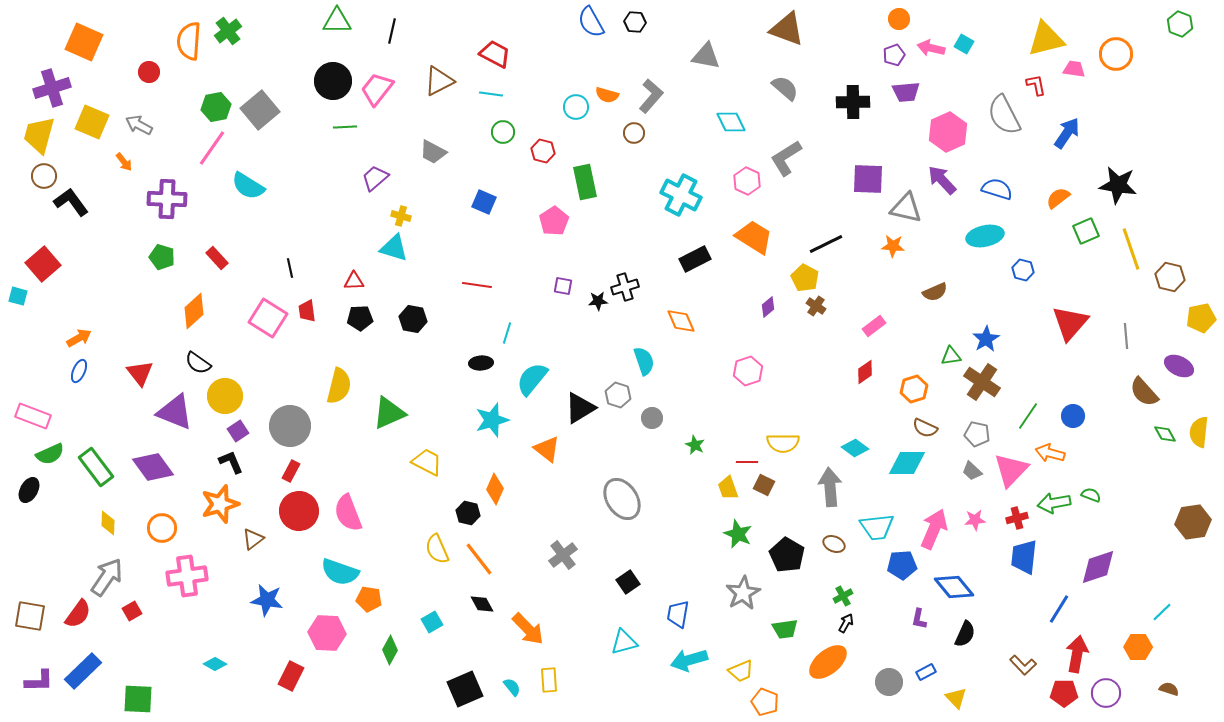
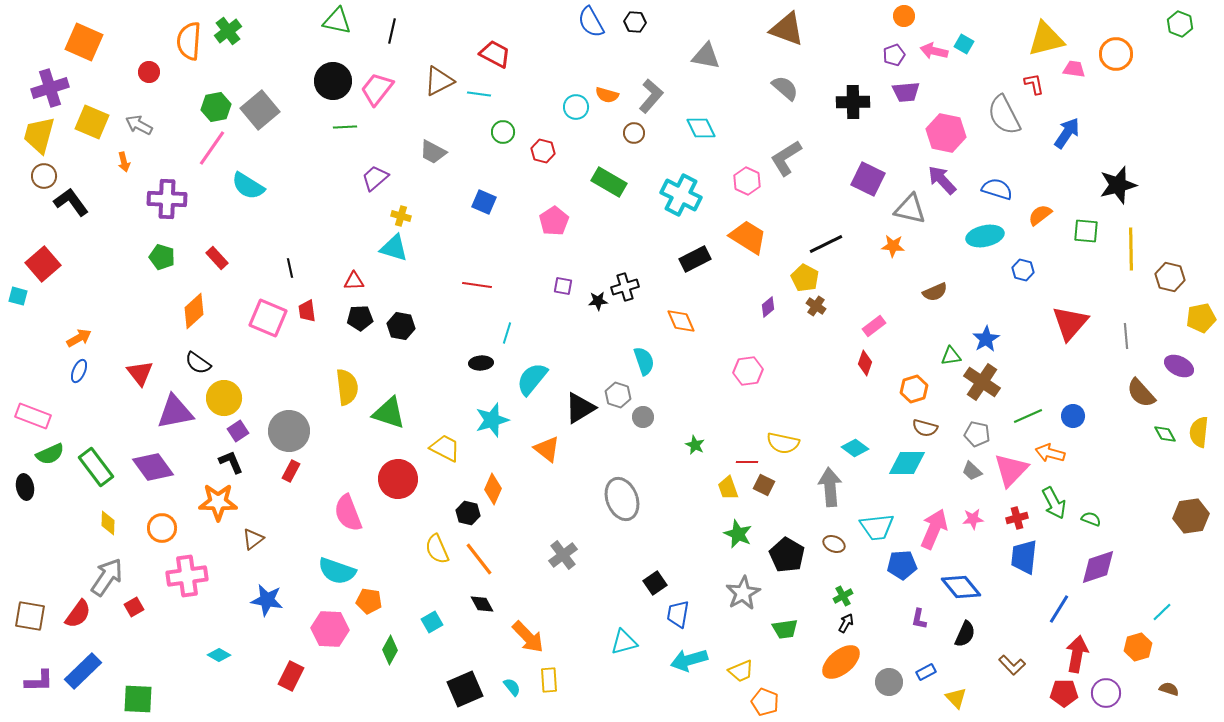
orange circle at (899, 19): moved 5 px right, 3 px up
green triangle at (337, 21): rotated 12 degrees clockwise
pink arrow at (931, 48): moved 3 px right, 3 px down
red L-shape at (1036, 85): moved 2 px left, 1 px up
purple cross at (52, 88): moved 2 px left
cyan line at (491, 94): moved 12 px left
cyan diamond at (731, 122): moved 30 px left, 6 px down
pink hexagon at (948, 132): moved 2 px left, 1 px down; rotated 24 degrees counterclockwise
orange arrow at (124, 162): rotated 24 degrees clockwise
purple square at (868, 179): rotated 24 degrees clockwise
green rectangle at (585, 182): moved 24 px right; rotated 48 degrees counterclockwise
black star at (1118, 185): rotated 24 degrees counterclockwise
orange semicircle at (1058, 198): moved 18 px left, 17 px down
gray triangle at (906, 208): moved 4 px right, 1 px down
green square at (1086, 231): rotated 28 degrees clockwise
orange trapezoid at (754, 237): moved 6 px left
yellow line at (1131, 249): rotated 18 degrees clockwise
pink square at (268, 318): rotated 9 degrees counterclockwise
black hexagon at (413, 319): moved 12 px left, 7 px down
pink hexagon at (748, 371): rotated 12 degrees clockwise
red diamond at (865, 372): moved 9 px up; rotated 35 degrees counterclockwise
yellow semicircle at (339, 386): moved 8 px right, 1 px down; rotated 21 degrees counterclockwise
brown semicircle at (1144, 392): moved 3 px left, 1 px down
yellow circle at (225, 396): moved 1 px left, 2 px down
purple triangle at (175, 412): rotated 33 degrees counterclockwise
green triangle at (389, 413): rotated 42 degrees clockwise
green line at (1028, 416): rotated 32 degrees clockwise
gray circle at (652, 418): moved 9 px left, 1 px up
gray circle at (290, 426): moved 1 px left, 5 px down
brown semicircle at (925, 428): rotated 10 degrees counterclockwise
yellow semicircle at (783, 443): rotated 12 degrees clockwise
yellow trapezoid at (427, 462): moved 18 px right, 14 px up
orange diamond at (495, 489): moved 2 px left
black ellipse at (29, 490): moved 4 px left, 3 px up; rotated 40 degrees counterclockwise
green semicircle at (1091, 495): moved 24 px down
gray ellipse at (622, 499): rotated 12 degrees clockwise
green arrow at (1054, 503): rotated 108 degrees counterclockwise
orange star at (220, 504): moved 2 px left, 2 px up; rotated 18 degrees clockwise
red circle at (299, 511): moved 99 px right, 32 px up
pink star at (975, 520): moved 2 px left, 1 px up
brown hexagon at (1193, 522): moved 2 px left, 6 px up
cyan semicircle at (340, 572): moved 3 px left, 1 px up
black square at (628, 582): moved 27 px right, 1 px down
blue diamond at (954, 587): moved 7 px right
orange pentagon at (369, 599): moved 2 px down
red square at (132, 611): moved 2 px right, 4 px up
orange arrow at (528, 629): moved 8 px down
pink hexagon at (327, 633): moved 3 px right, 4 px up
orange hexagon at (1138, 647): rotated 16 degrees counterclockwise
orange ellipse at (828, 662): moved 13 px right
cyan diamond at (215, 664): moved 4 px right, 9 px up
brown L-shape at (1023, 665): moved 11 px left
